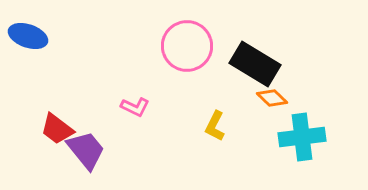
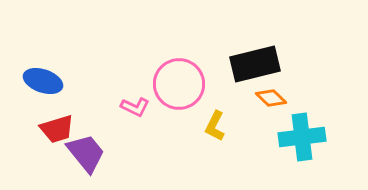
blue ellipse: moved 15 px right, 45 px down
pink circle: moved 8 px left, 38 px down
black rectangle: rotated 45 degrees counterclockwise
orange diamond: moved 1 px left
red trapezoid: rotated 54 degrees counterclockwise
purple trapezoid: moved 3 px down
